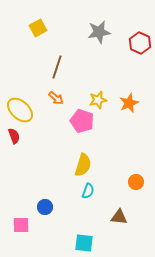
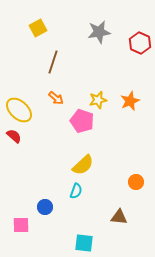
brown line: moved 4 px left, 5 px up
orange star: moved 1 px right, 2 px up
yellow ellipse: moved 1 px left
red semicircle: rotated 28 degrees counterclockwise
yellow semicircle: rotated 30 degrees clockwise
cyan semicircle: moved 12 px left
